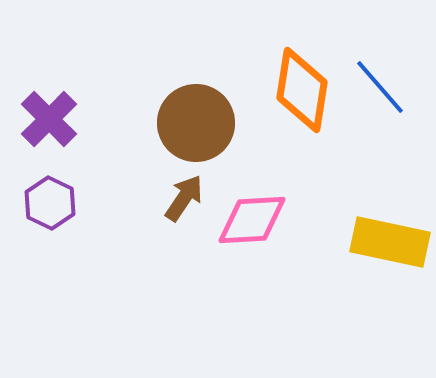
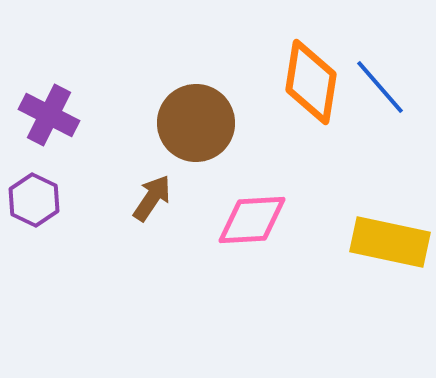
orange diamond: moved 9 px right, 8 px up
purple cross: moved 4 px up; rotated 18 degrees counterclockwise
brown arrow: moved 32 px left
purple hexagon: moved 16 px left, 3 px up
